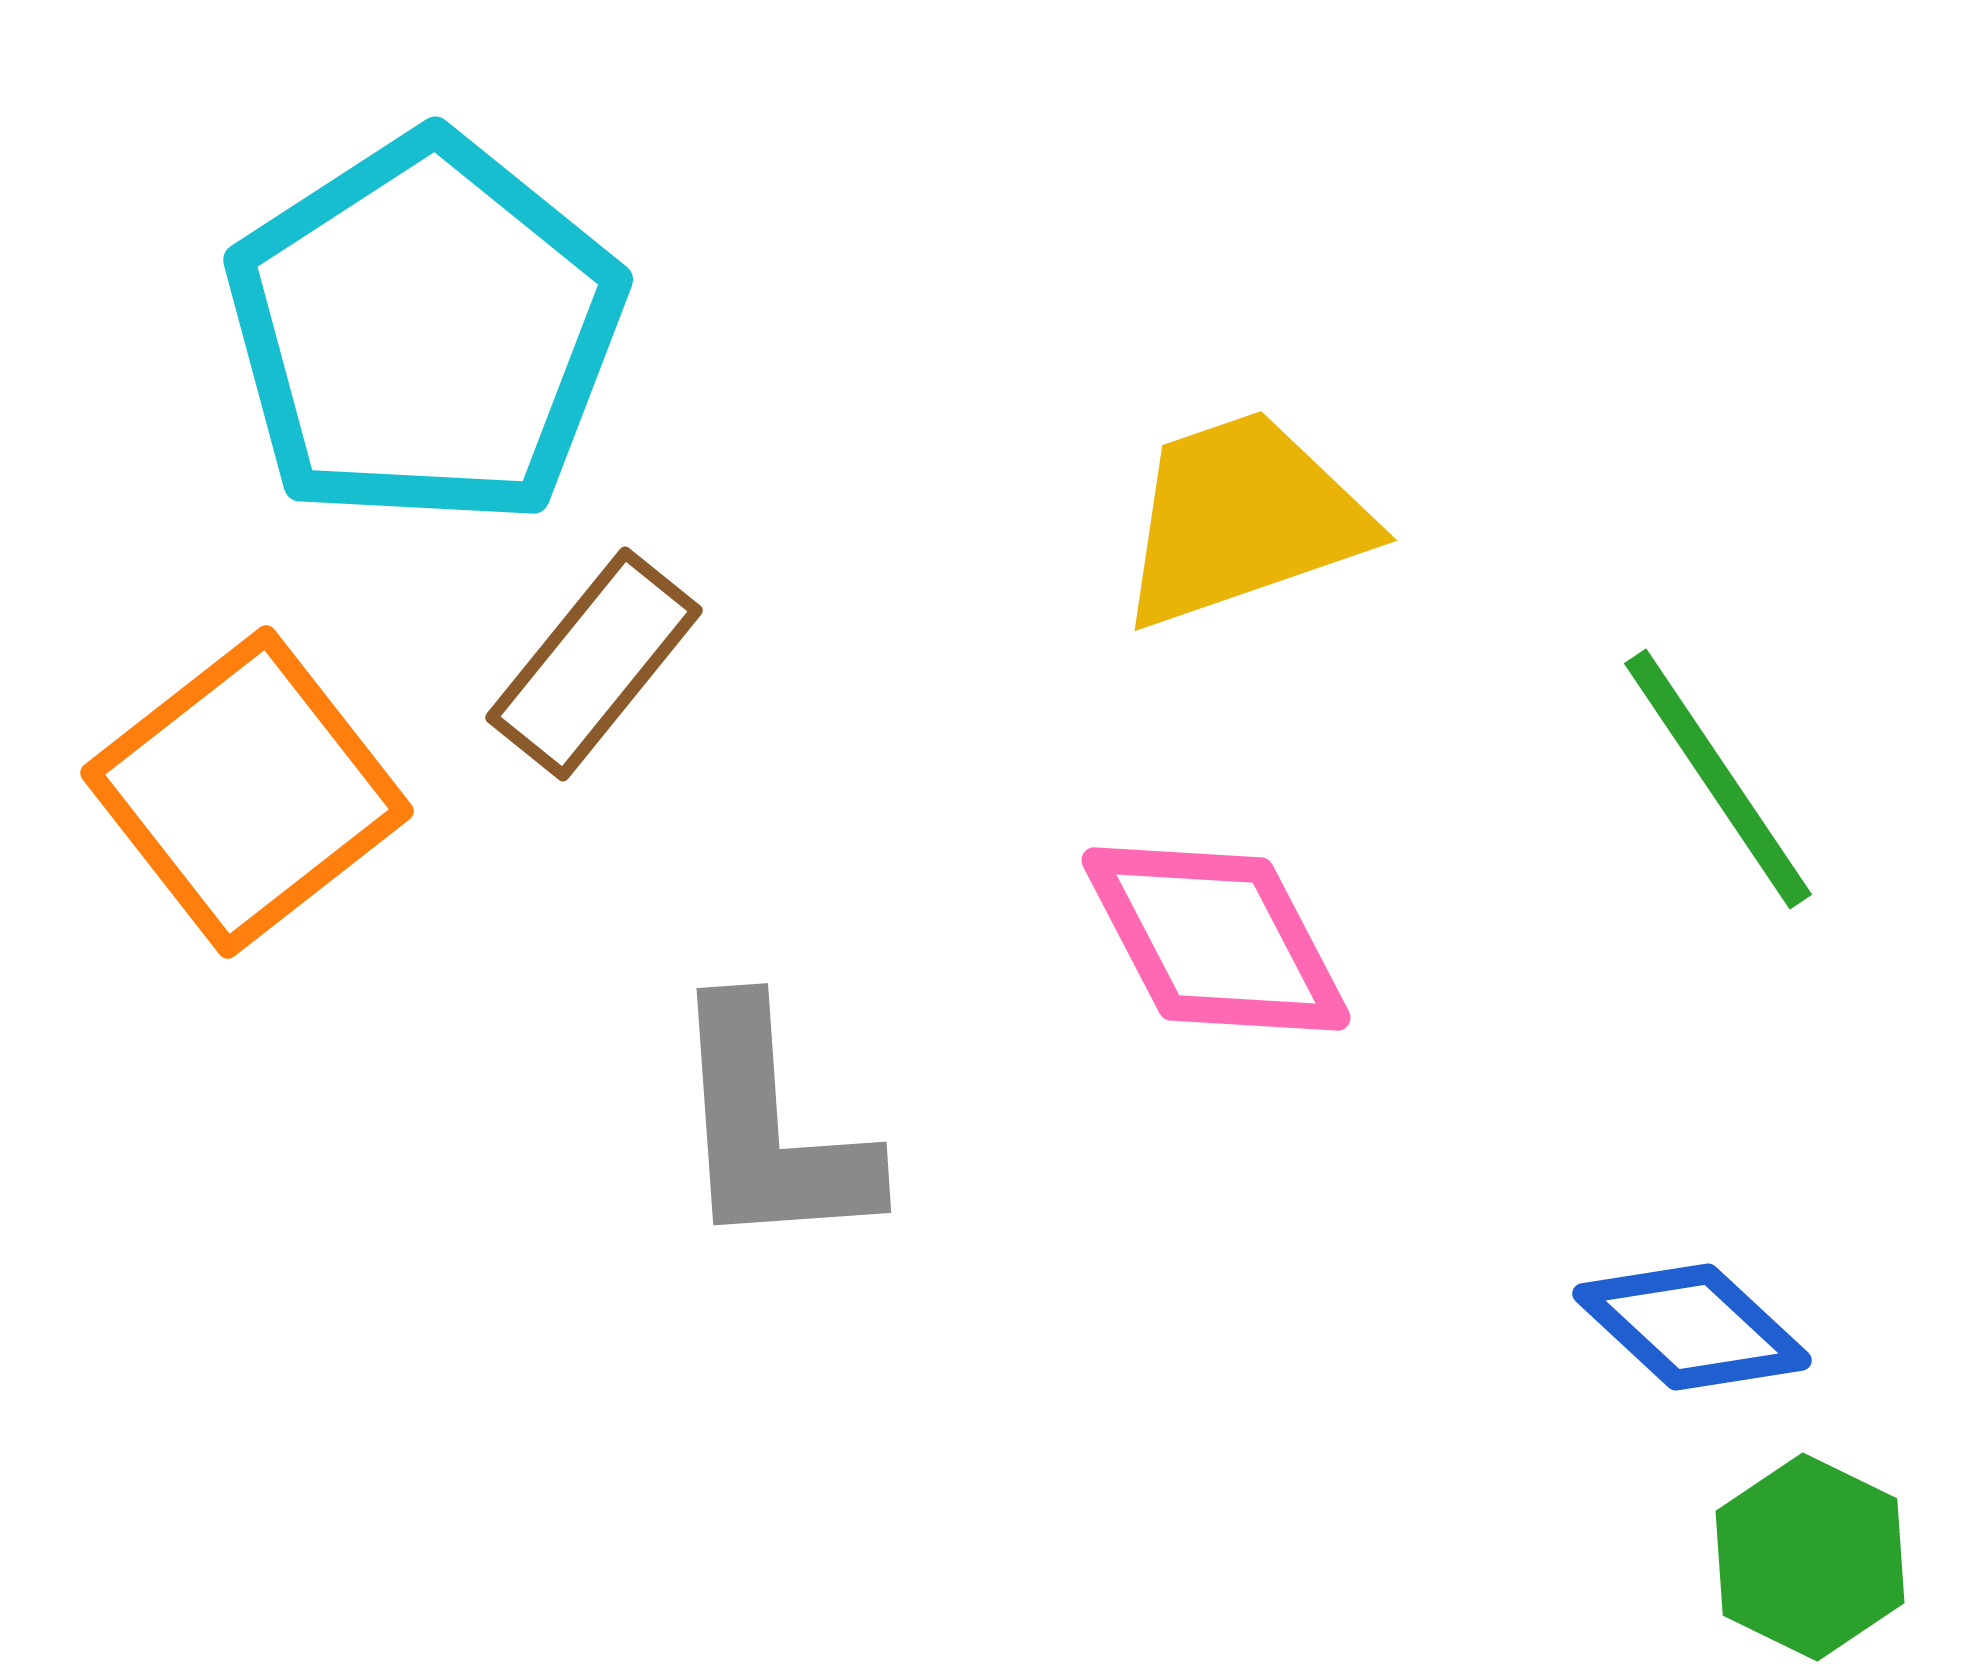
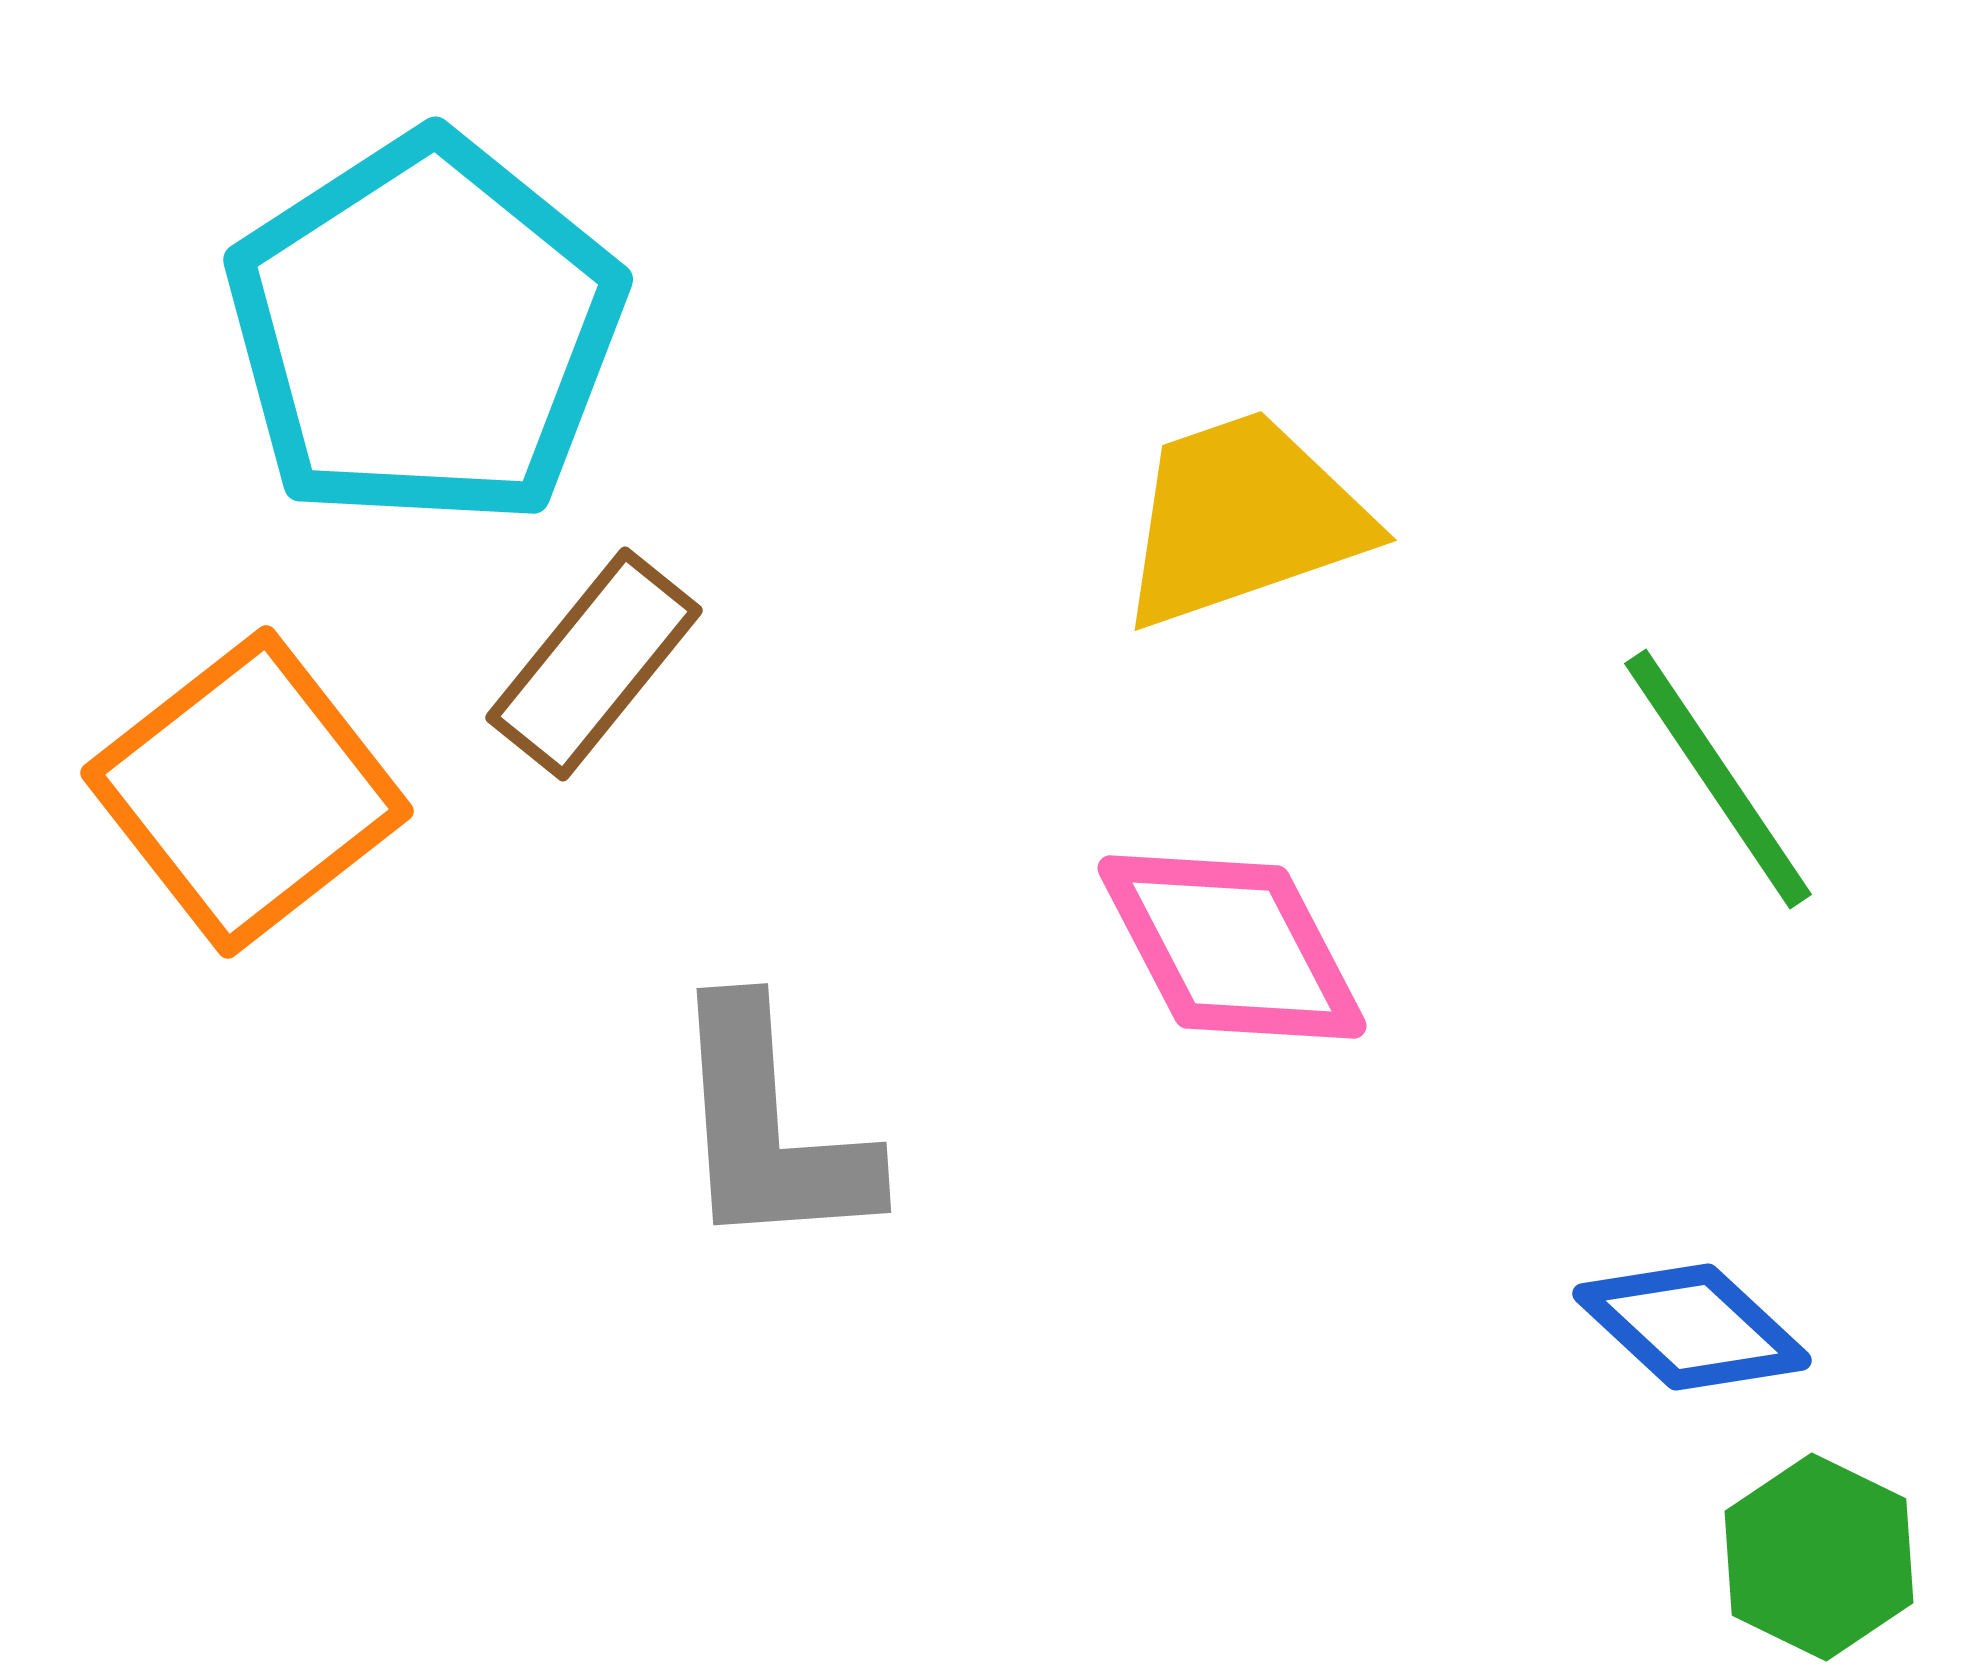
pink diamond: moved 16 px right, 8 px down
green hexagon: moved 9 px right
